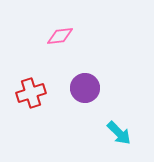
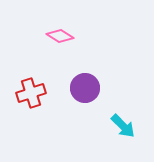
pink diamond: rotated 40 degrees clockwise
cyan arrow: moved 4 px right, 7 px up
